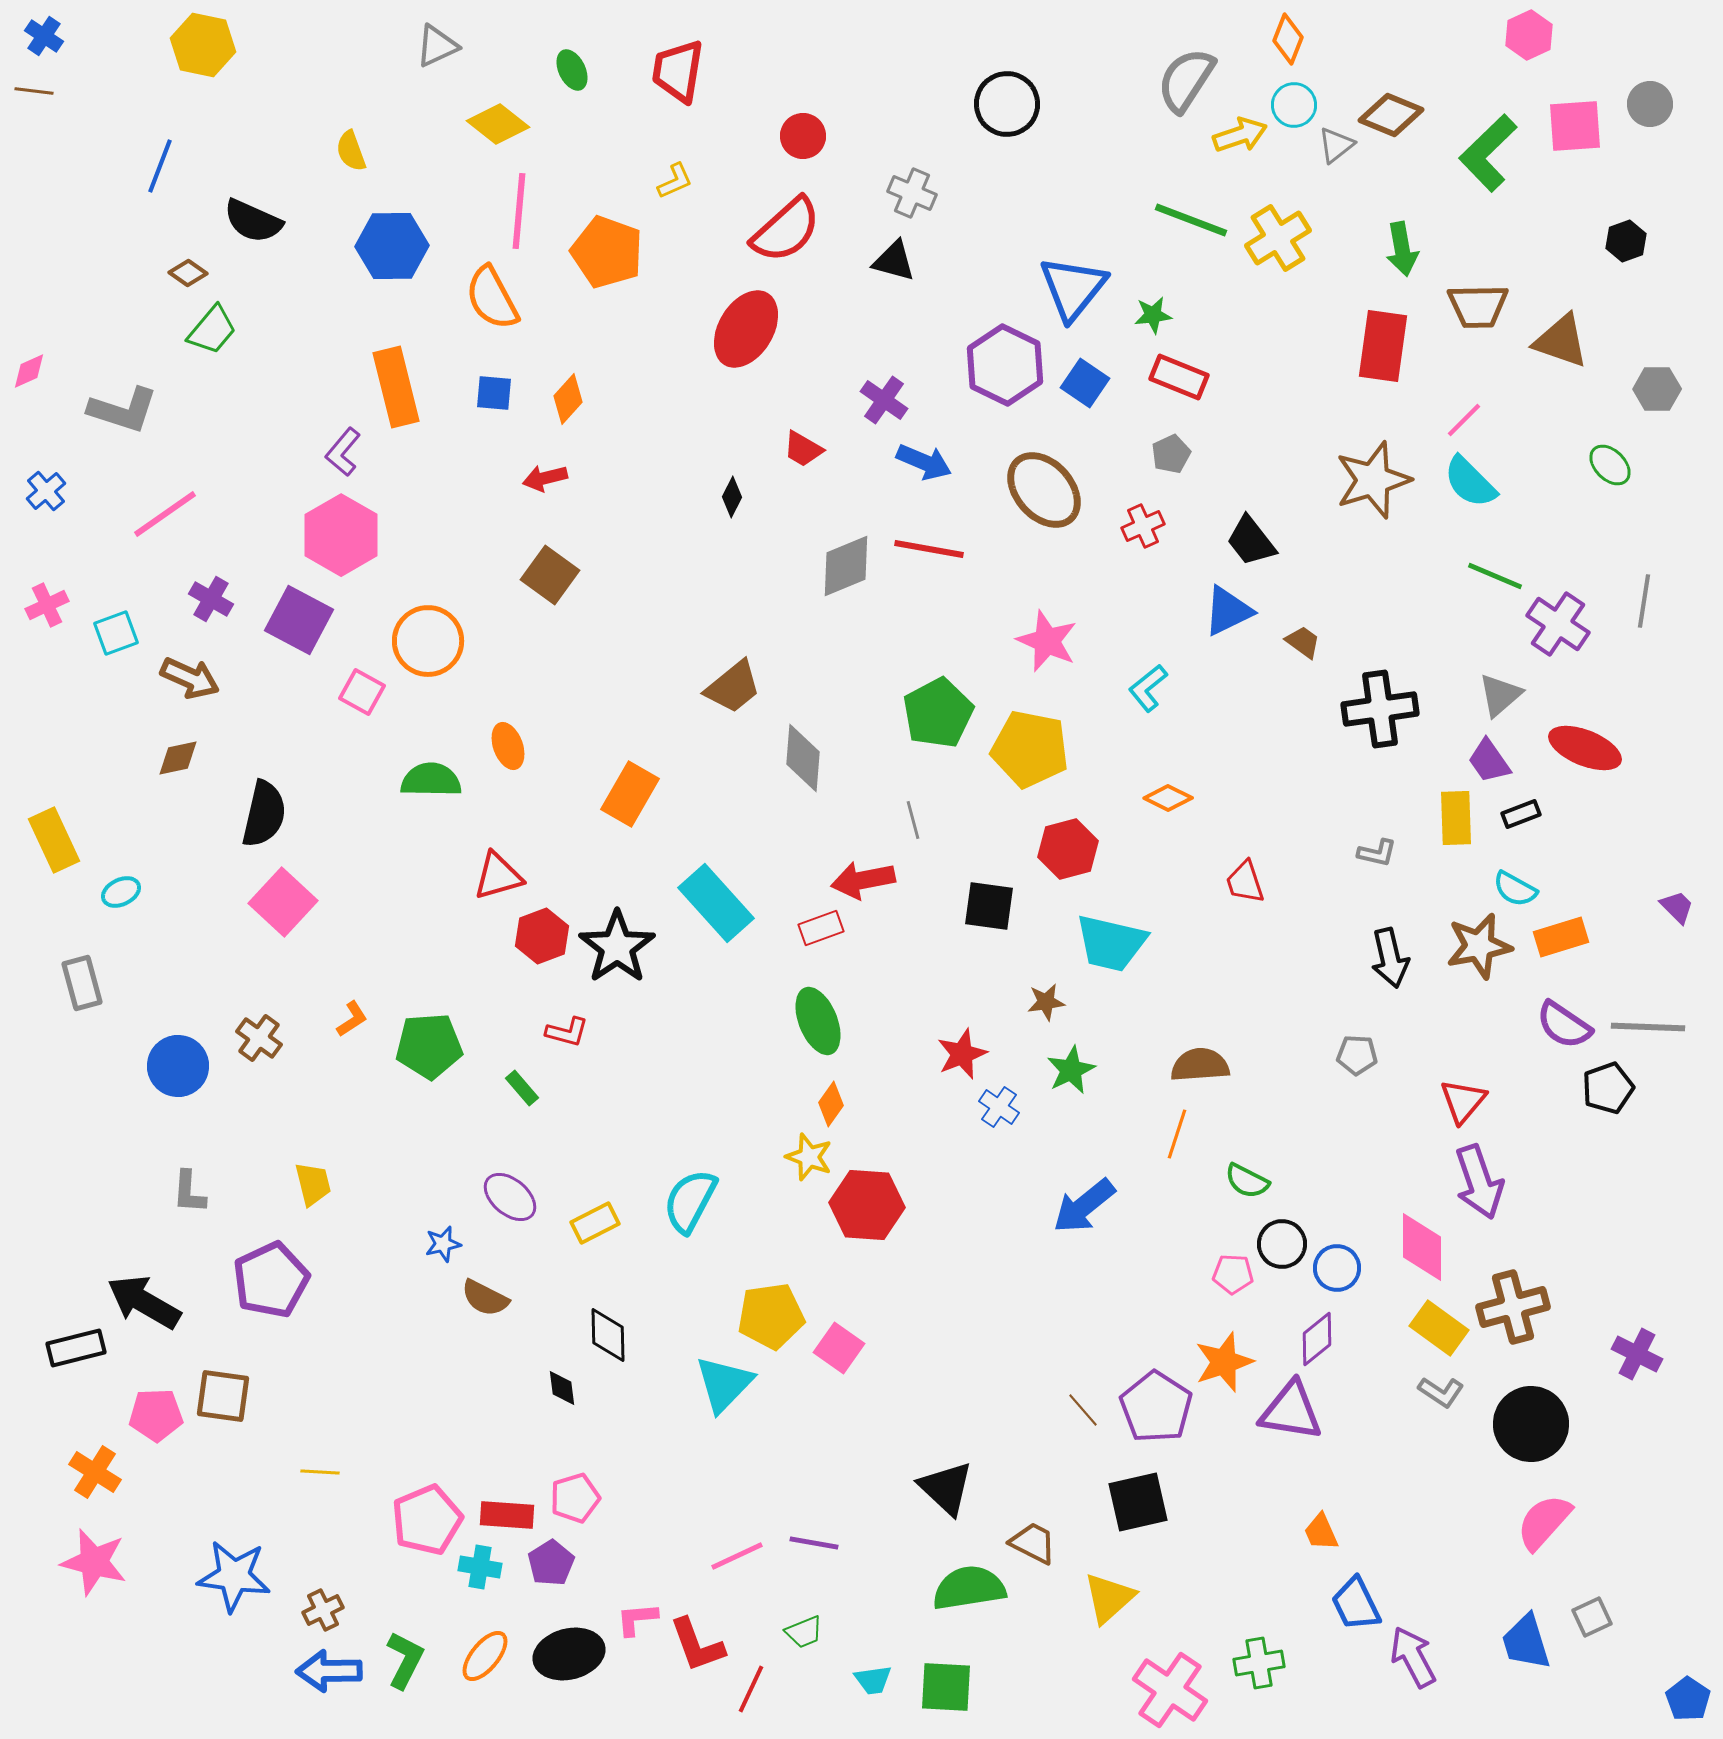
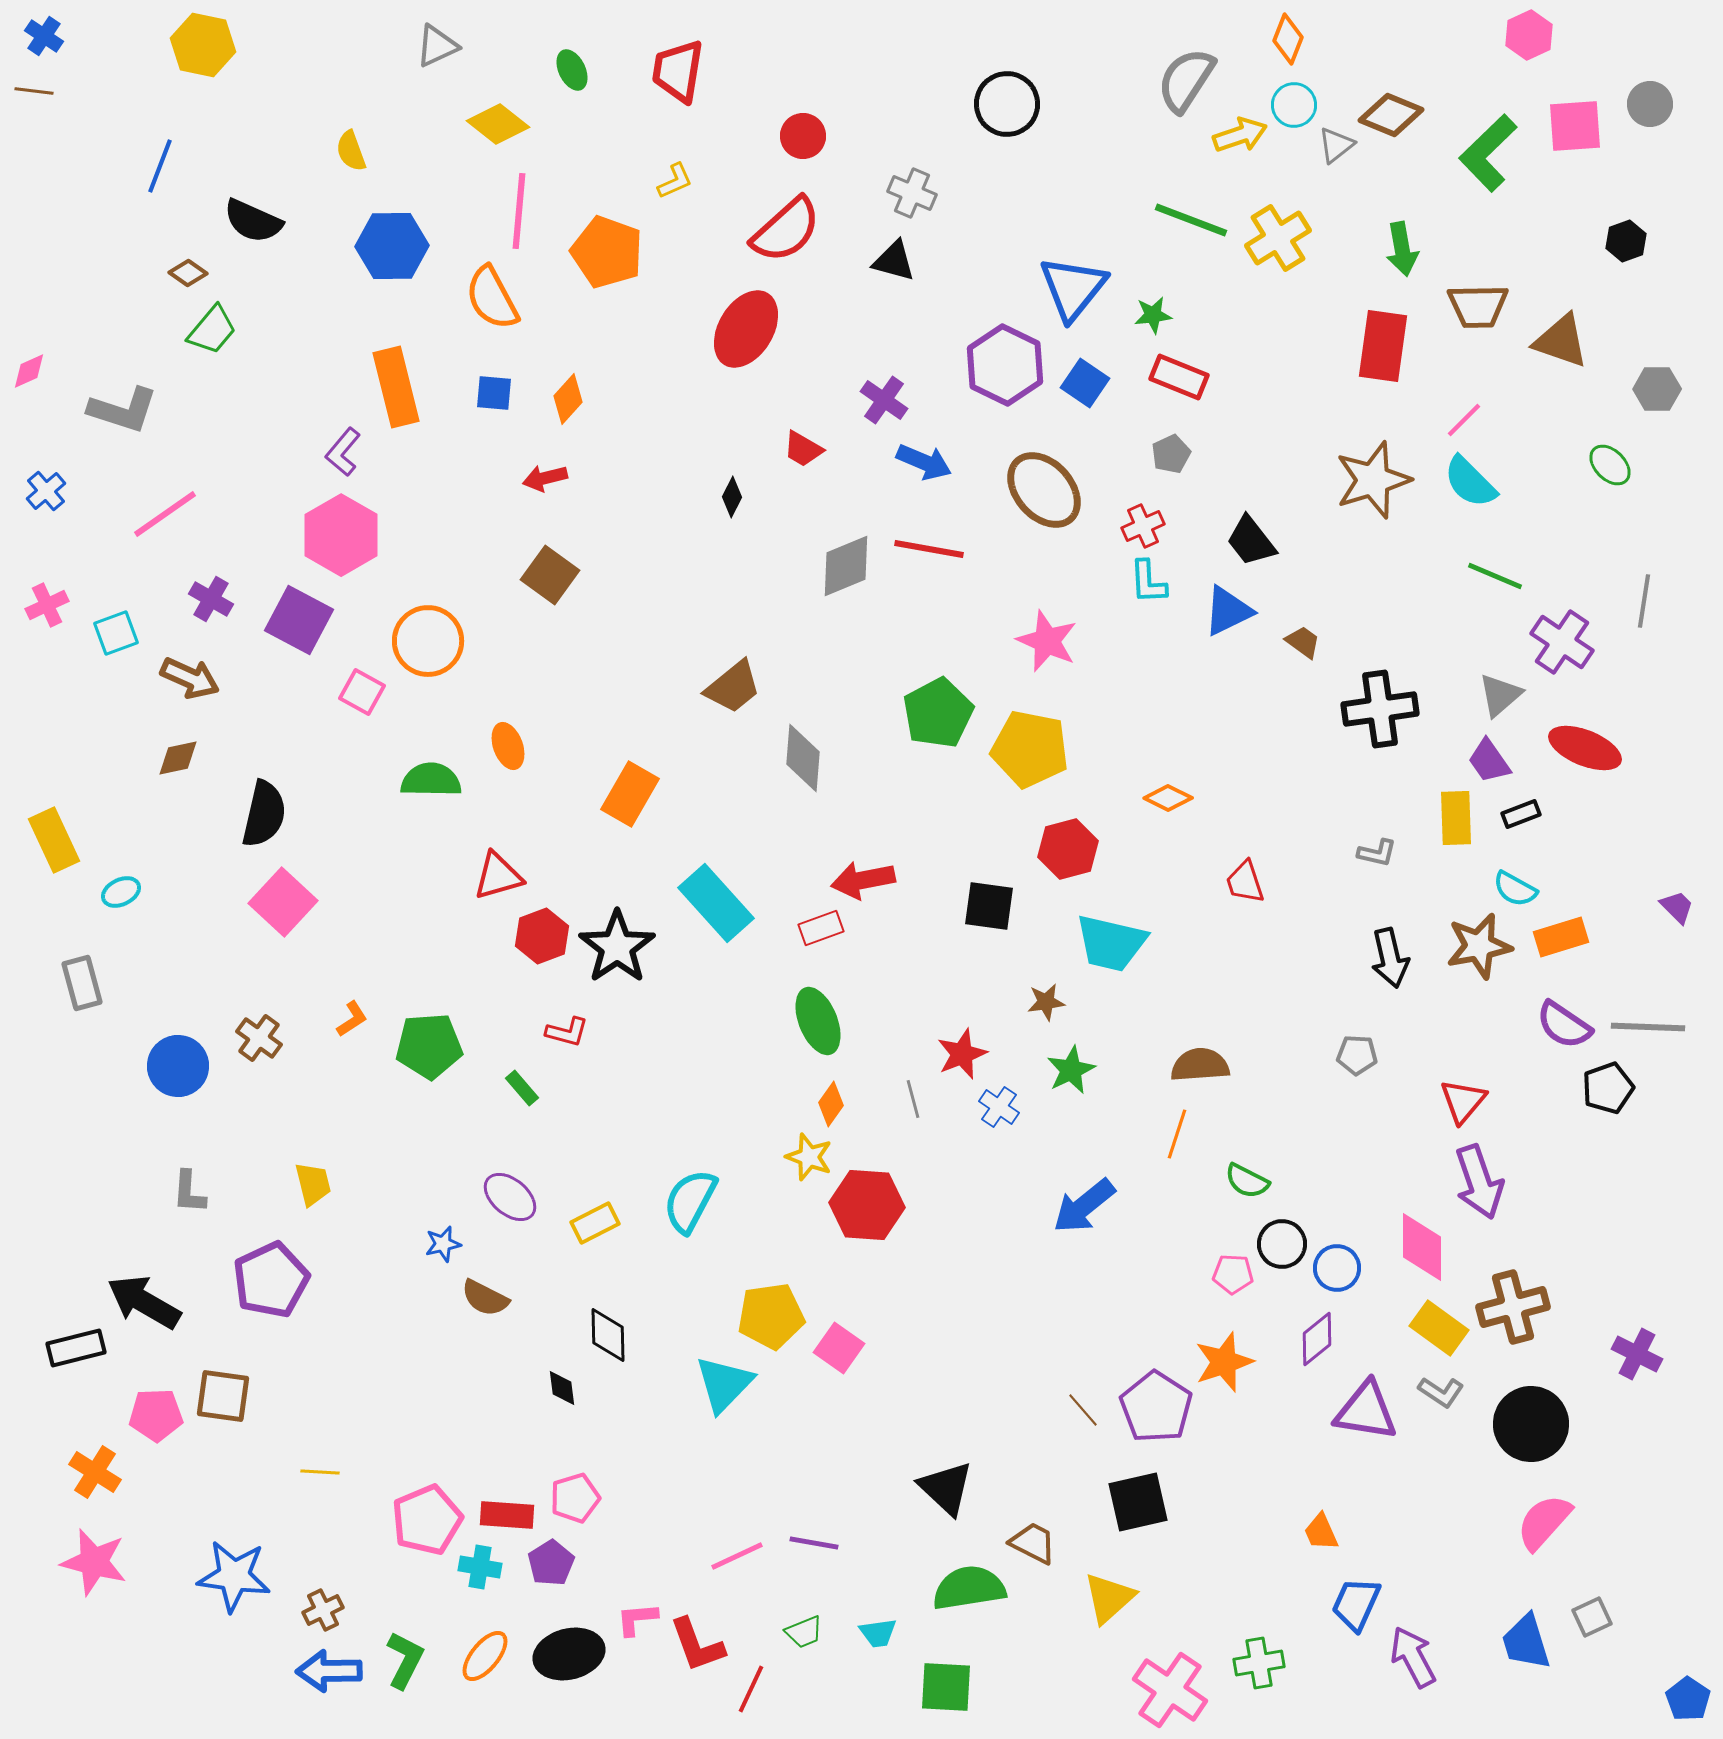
purple cross at (1558, 624): moved 4 px right, 18 px down
cyan L-shape at (1148, 688): moved 106 px up; rotated 54 degrees counterclockwise
gray line at (913, 820): moved 279 px down
purple triangle at (1291, 1411): moved 75 px right
blue trapezoid at (1356, 1604): rotated 50 degrees clockwise
cyan trapezoid at (873, 1680): moved 5 px right, 47 px up
